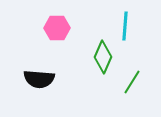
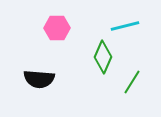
cyan line: rotated 72 degrees clockwise
